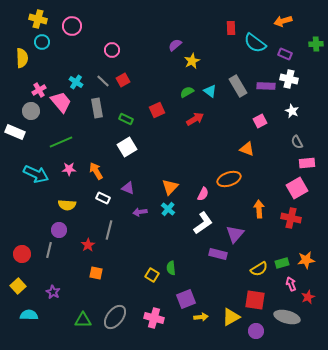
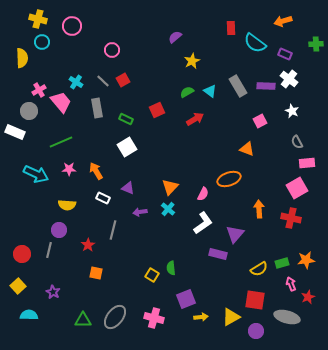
purple semicircle at (175, 45): moved 8 px up
white cross at (289, 79): rotated 24 degrees clockwise
gray circle at (31, 111): moved 2 px left
gray line at (109, 230): moved 4 px right
